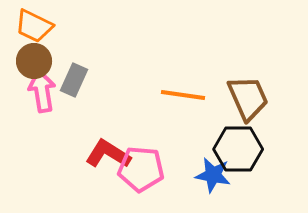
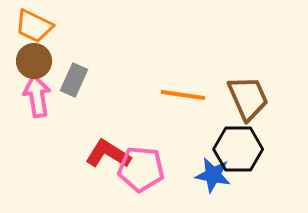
pink arrow: moved 5 px left, 5 px down
